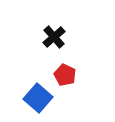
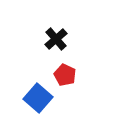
black cross: moved 2 px right, 2 px down
